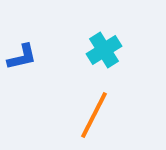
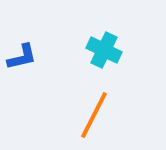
cyan cross: rotated 32 degrees counterclockwise
